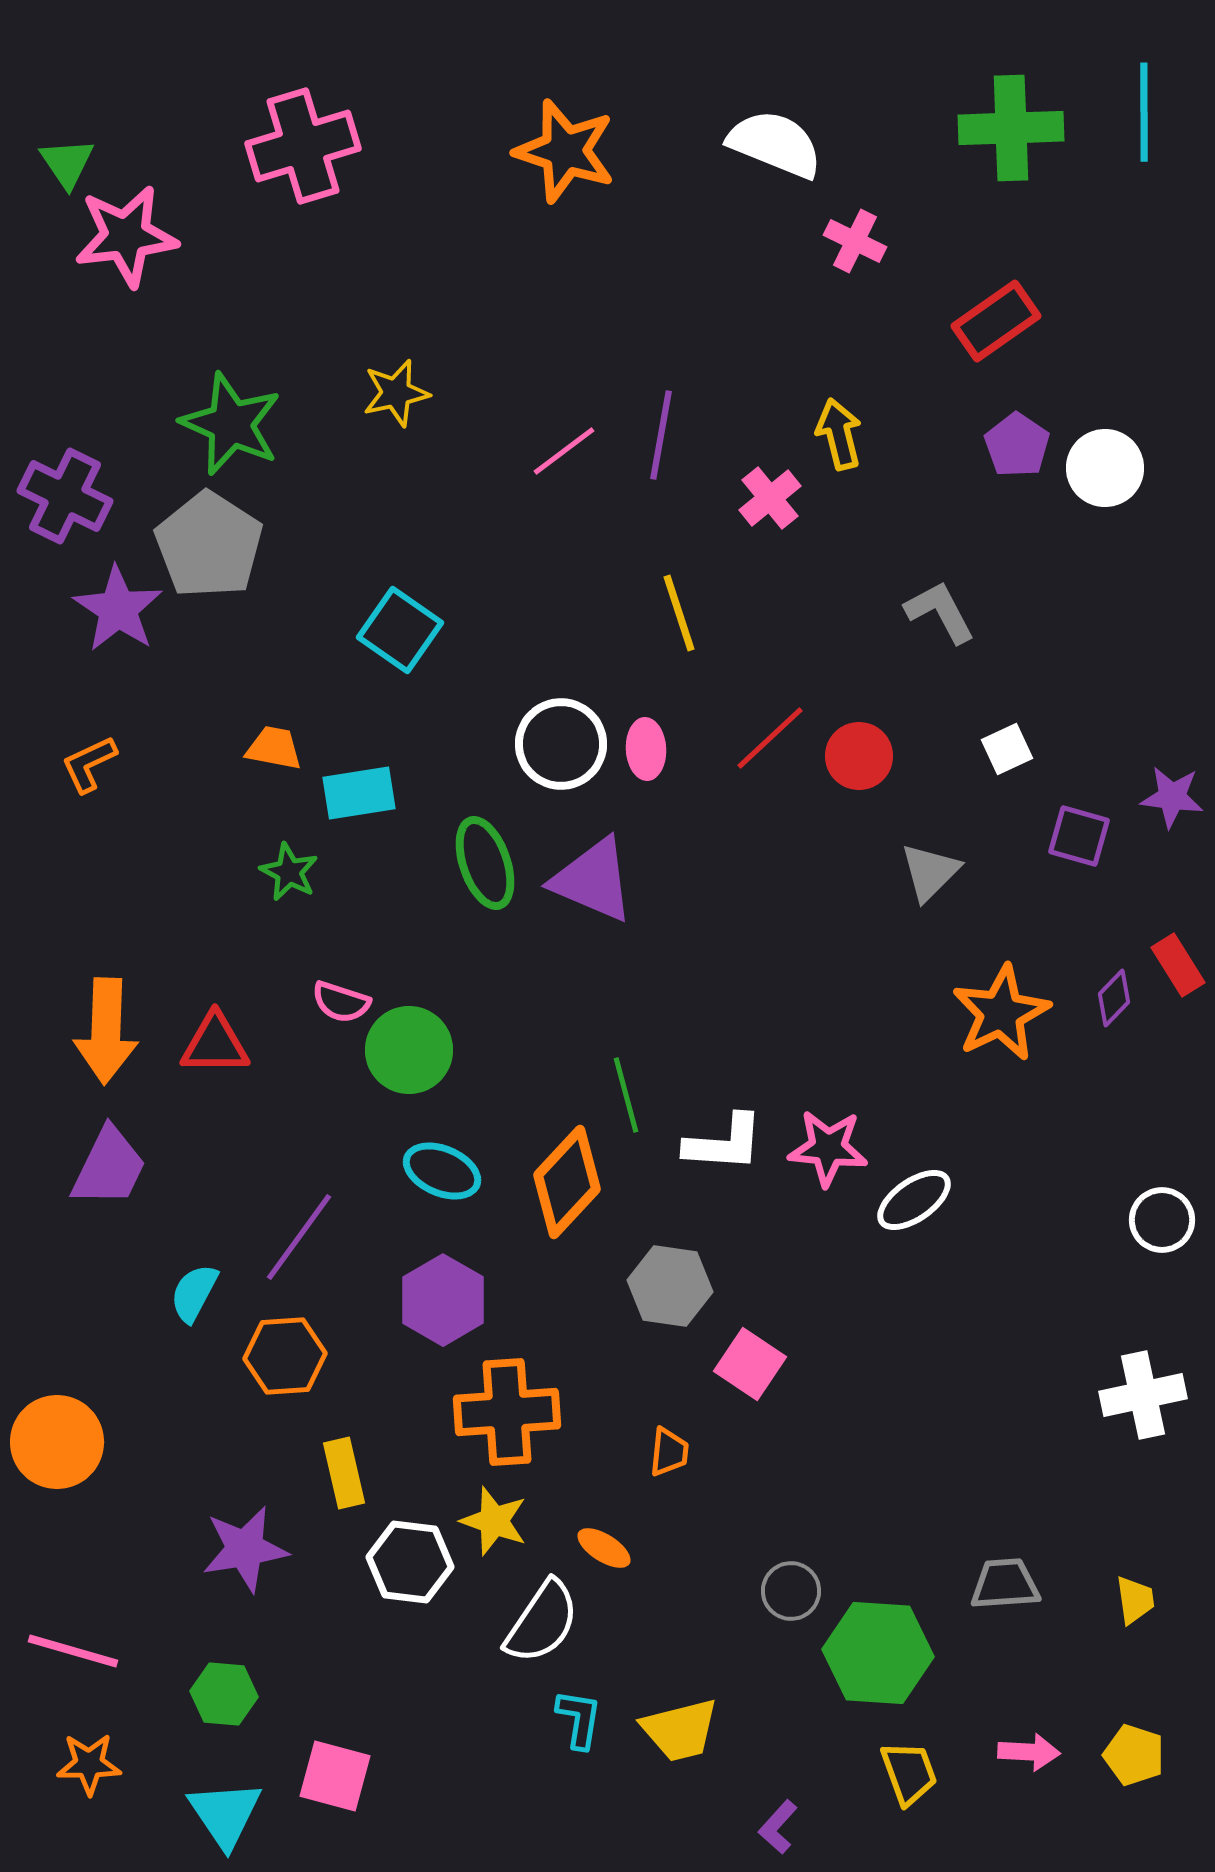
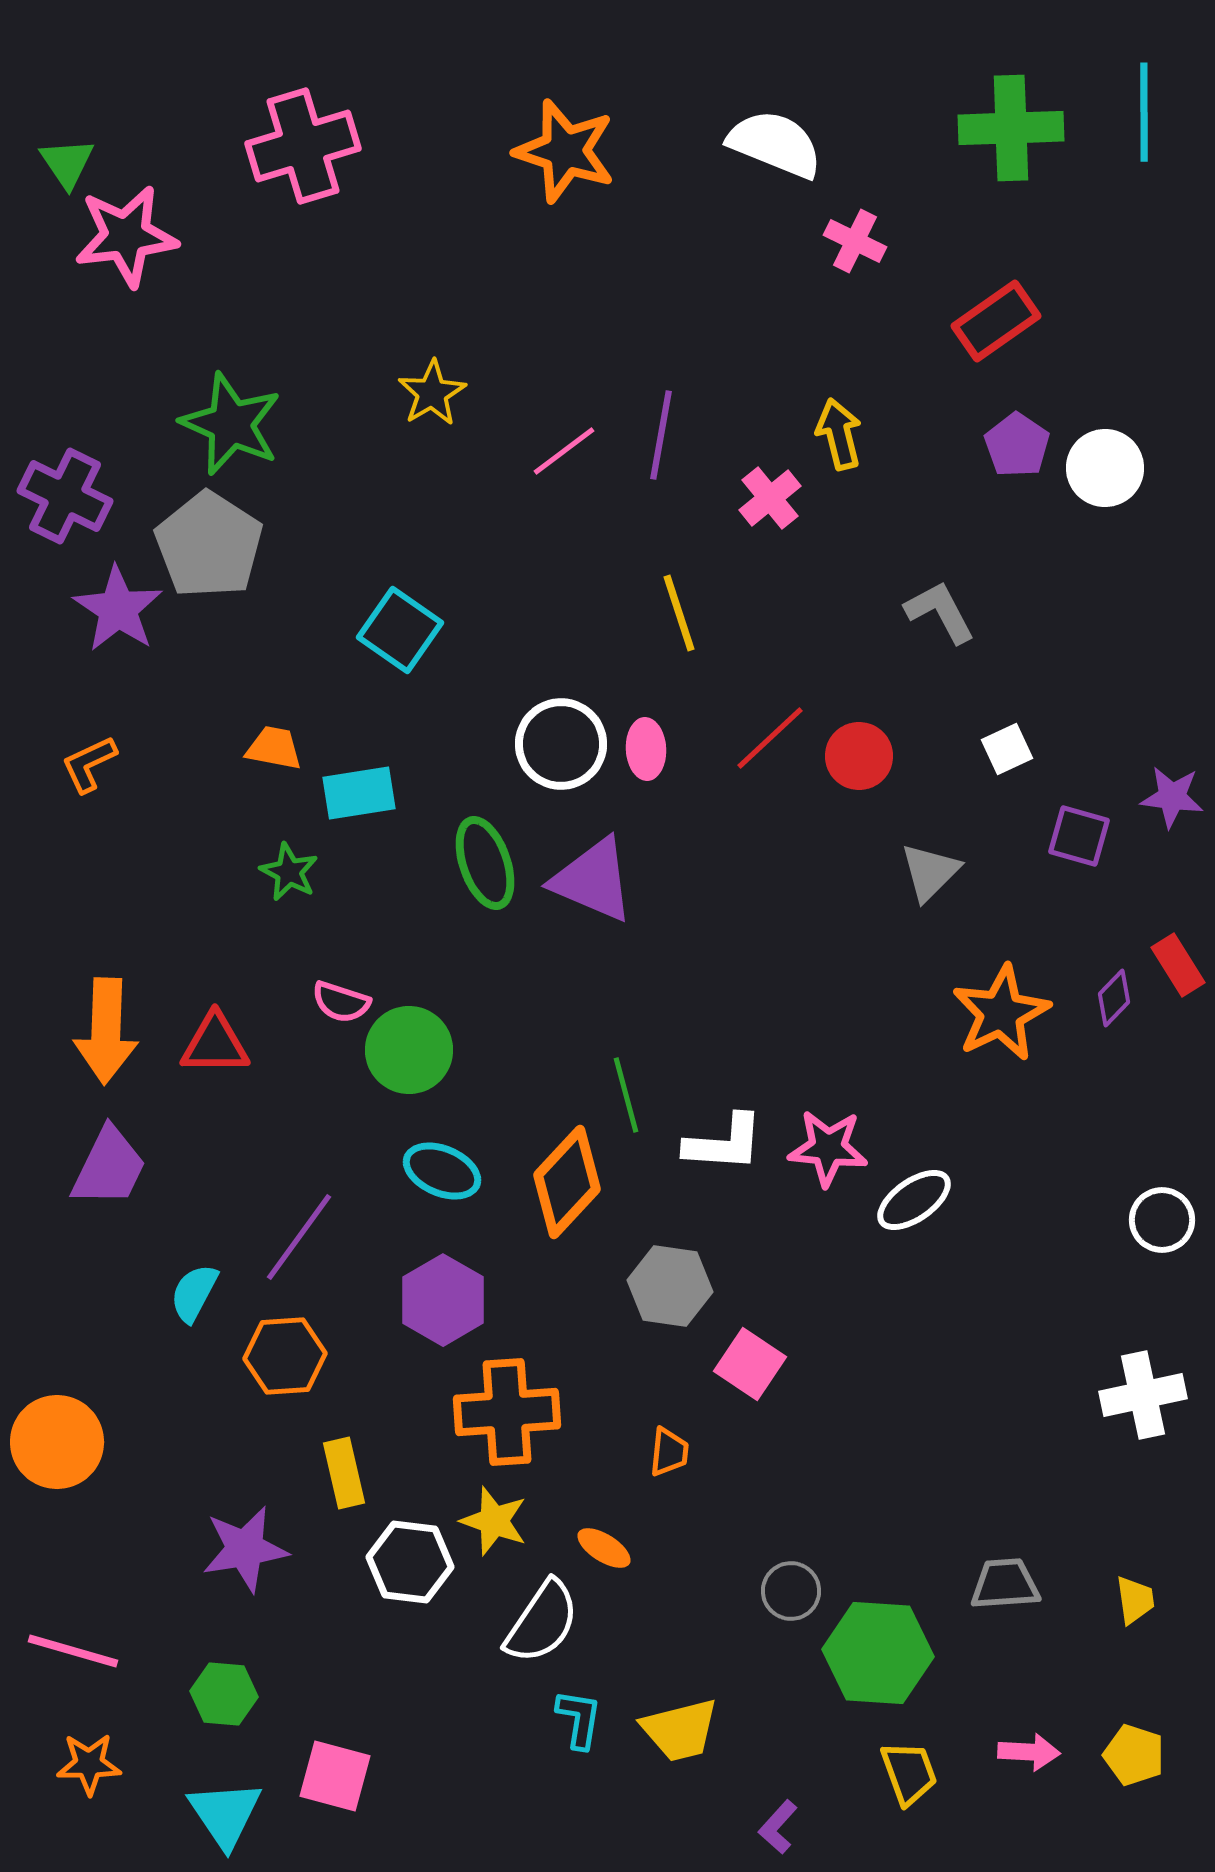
yellow star at (396, 393): moved 36 px right; rotated 18 degrees counterclockwise
